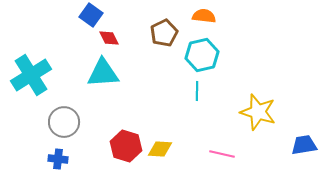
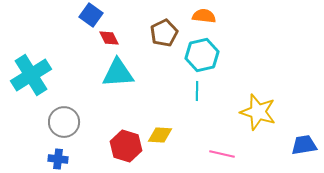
cyan triangle: moved 15 px right
yellow diamond: moved 14 px up
